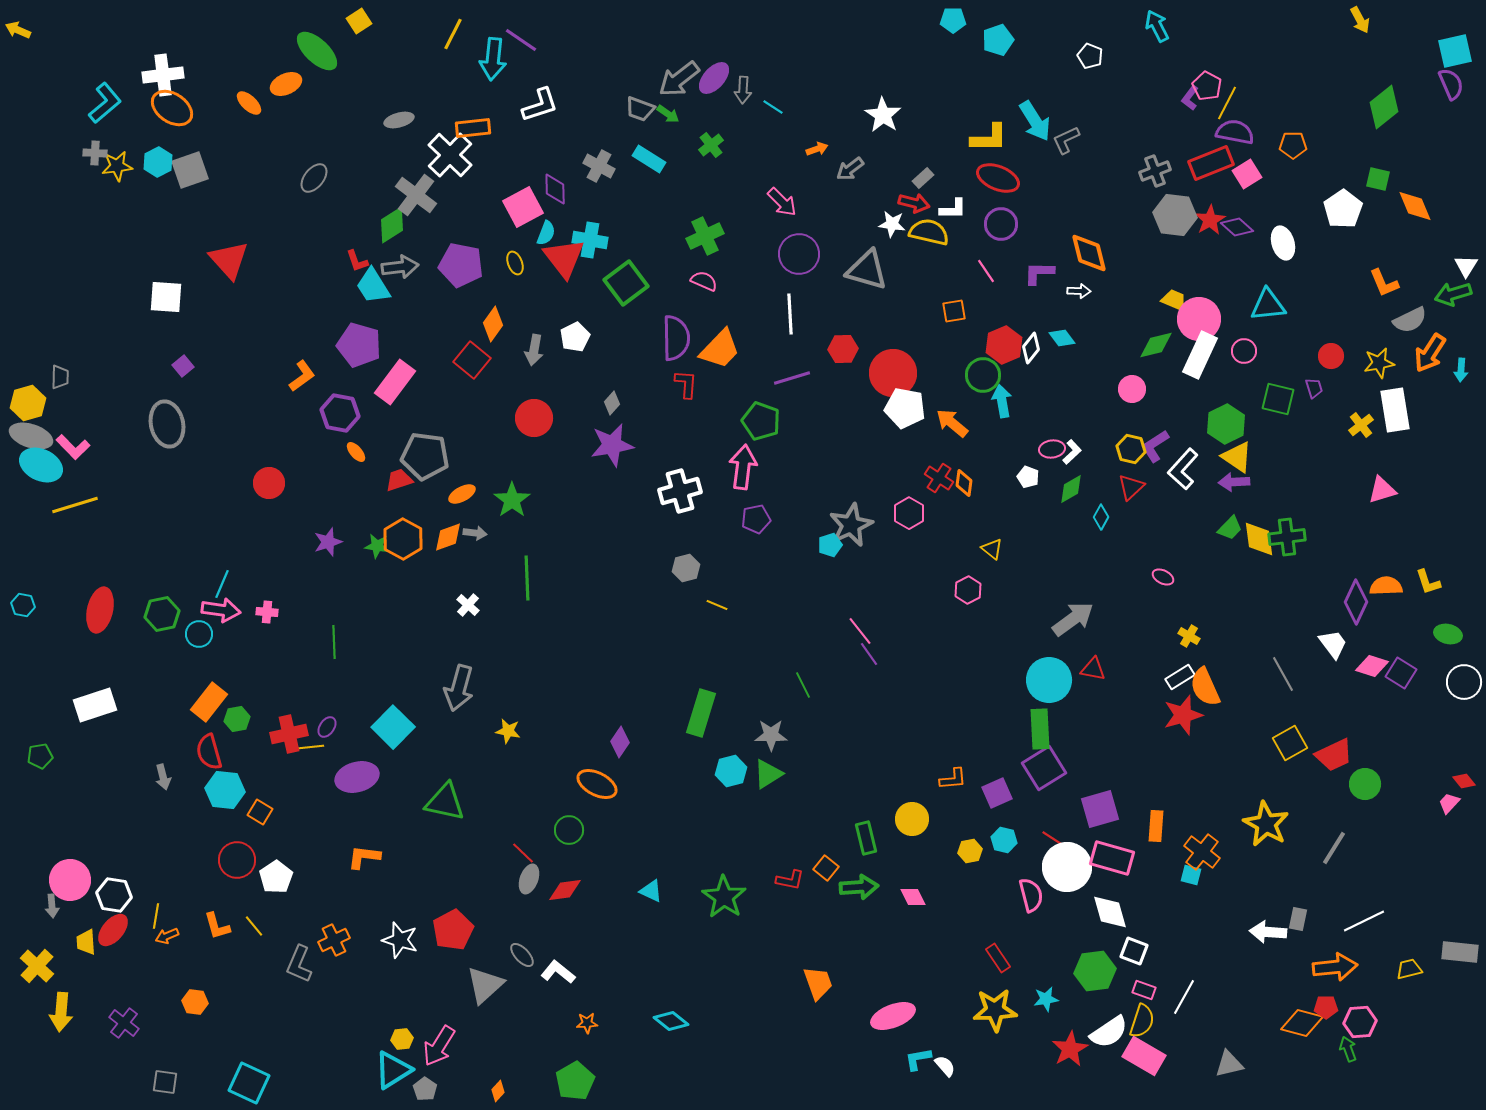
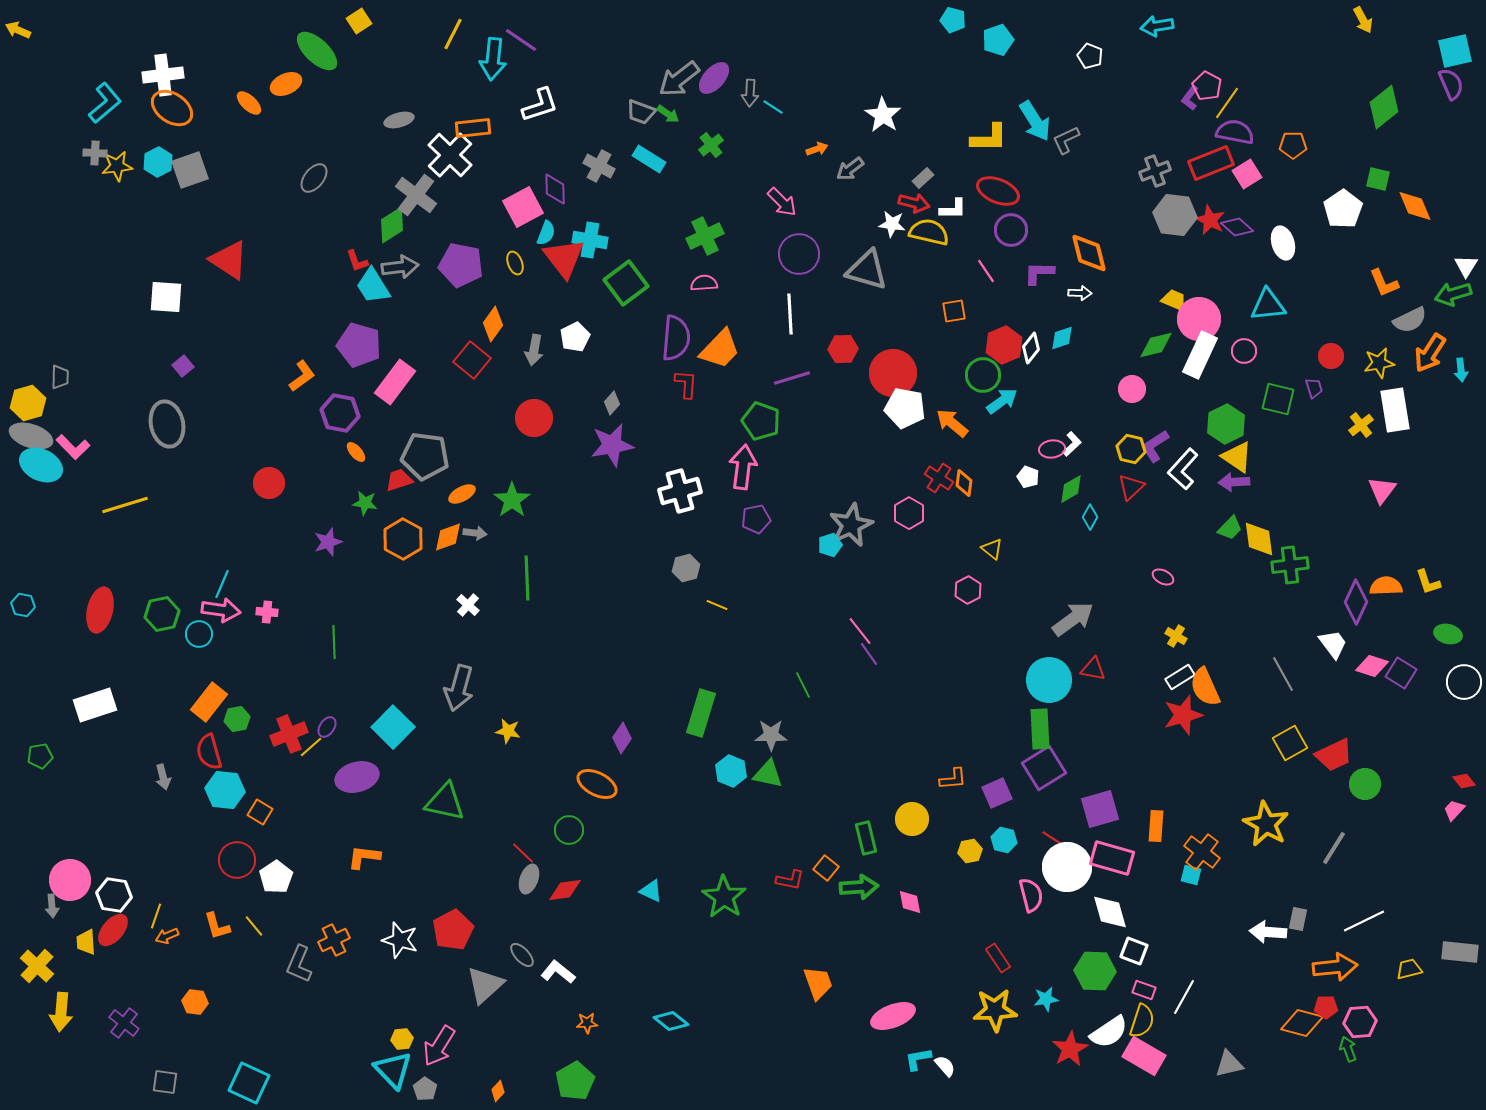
cyan pentagon at (953, 20): rotated 15 degrees clockwise
yellow arrow at (1360, 20): moved 3 px right
cyan arrow at (1157, 26): rotated 72 degrees counterclockwise
gray arrow at (743, 90): moved 7 px right, 3 px down
yellow line at (1227, 103): rotated 8 degrees clockwise
gray trapezoid at (640, 109): moved 1 px right, 3 px down
red ellipse at (998, 178): moved 13 px down
red star at (1210, 220): rotated 16 degrees counterclockwise
purple circle at (1001, 224): moved 10 px right, 6 px down
red triangle at (229, 260): rotated 15 degrees counterclockwise
pink semicircle at (704, 281): moved 2 px down; rotated 28 degrees counterclockwise
white arrow at (1079, 291): moved 1 px right, 2 px down
purple semicircle at (676, 338): rotated 6 degrees clockwise
cyan diamond at (1062, 338): rotated 72 degrees counterclockwise
cyan arrow at (1461, 370): rotated 10 degrees counterclockwise
cyan arrow at (1002, 401): rotated 64 degrees clockwise
white L-shape at (1072, 452): moved 8 px up
pink triangle at (1382, 490): rotated 36 degrees counterclockwise
yellow line at (75, 505): moved 50 px right
cyan diamond at (1101, 517): moved 11 px left
green cross at (1287, 537): moved 3 px right, 28 px down
green star at (377, 546): moved 12 px left, 43 px up
yellow cross at (1189, 636): moved 13 px left
red cross at (289, 734): rotated 9 degrees counterclockwise
purple diamond at (620, 742): moved 2 px right, 4 px up
yellow line at (311, 747): rotated 35 degrees counterclockwise
cyan hexagon at (731, 771): rotated 24 degrees counterclockwise
green triangle at (768, 774): rotated 44 degrees clockwise
pink trapezoid at (1449, 803): moved 5 px right, 7 px down
pink diamond at (913, 897): moved 3 px left, 5 px down; rotated 16 degrees clockwise
yellow line at (156, 916): rotated 10 degrees clockwise
green hexagon at (1095, 971): rotated 9 degrees clockwise
cyan triangle at (393, 1070): rotated 42 degrees counterclockwise
